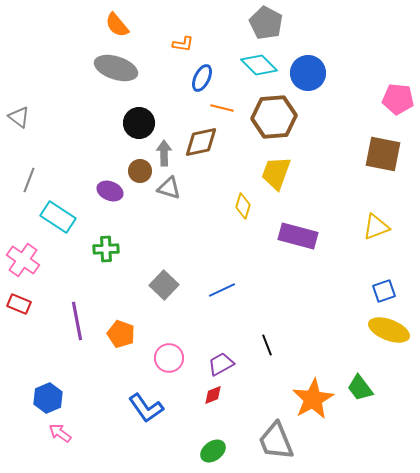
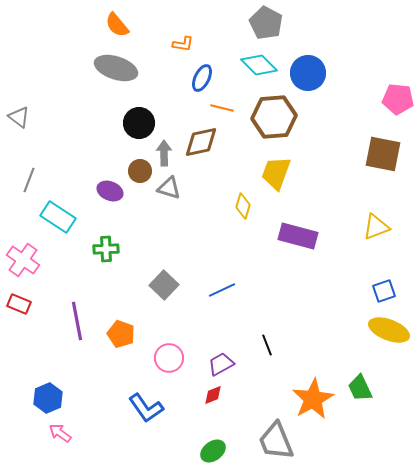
green trapezoid at (360, 388): rotated 12 degrees clockwise
